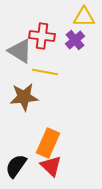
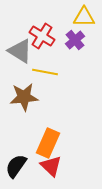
red cross: rotated 25 degrees clockwise
